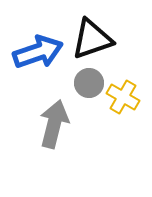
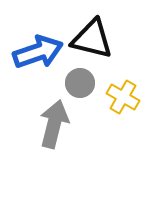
black triangle: rotated 33 degrees clockwise
gray circle: moved 9 px left
